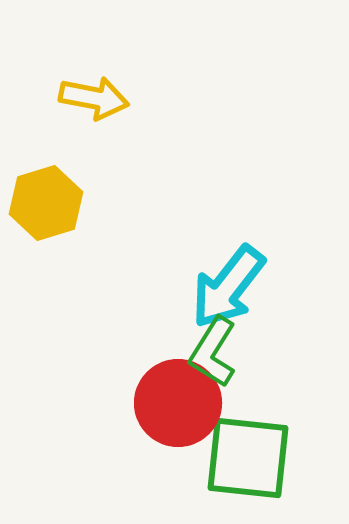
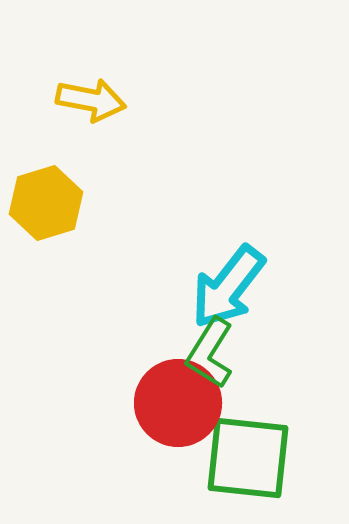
yellow arrow: moved 3 px left, 2 px down
green L-shape: moved 3 px left, 1 px down
